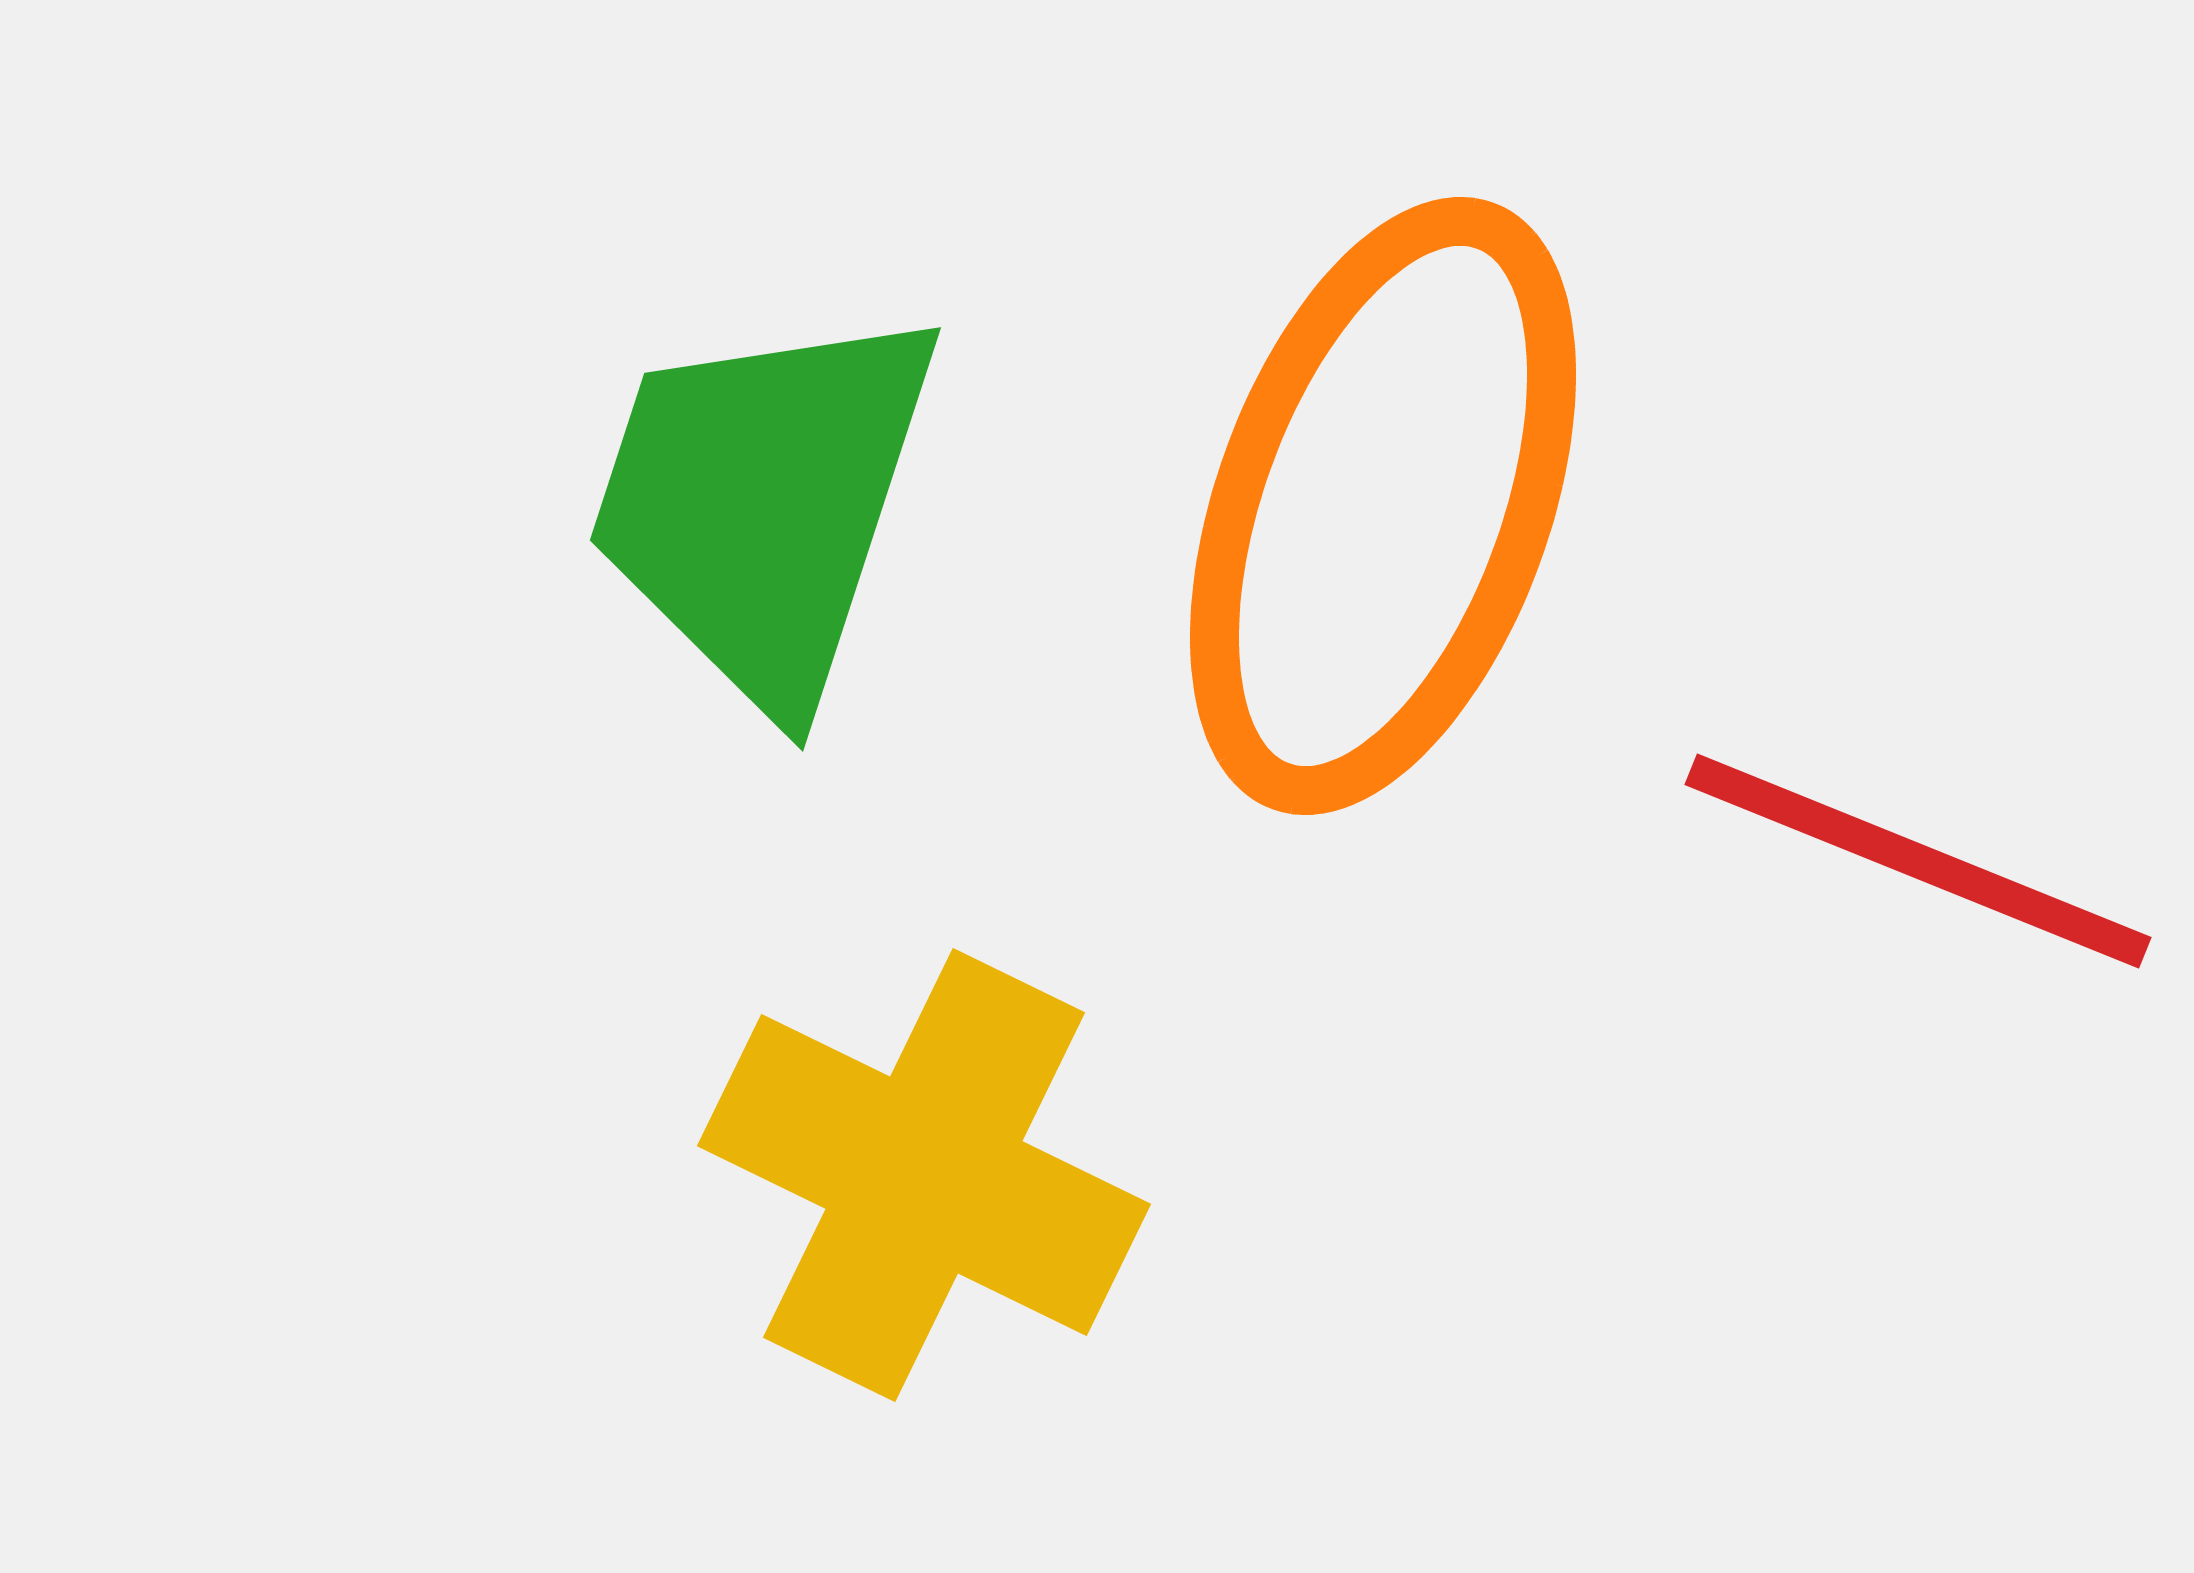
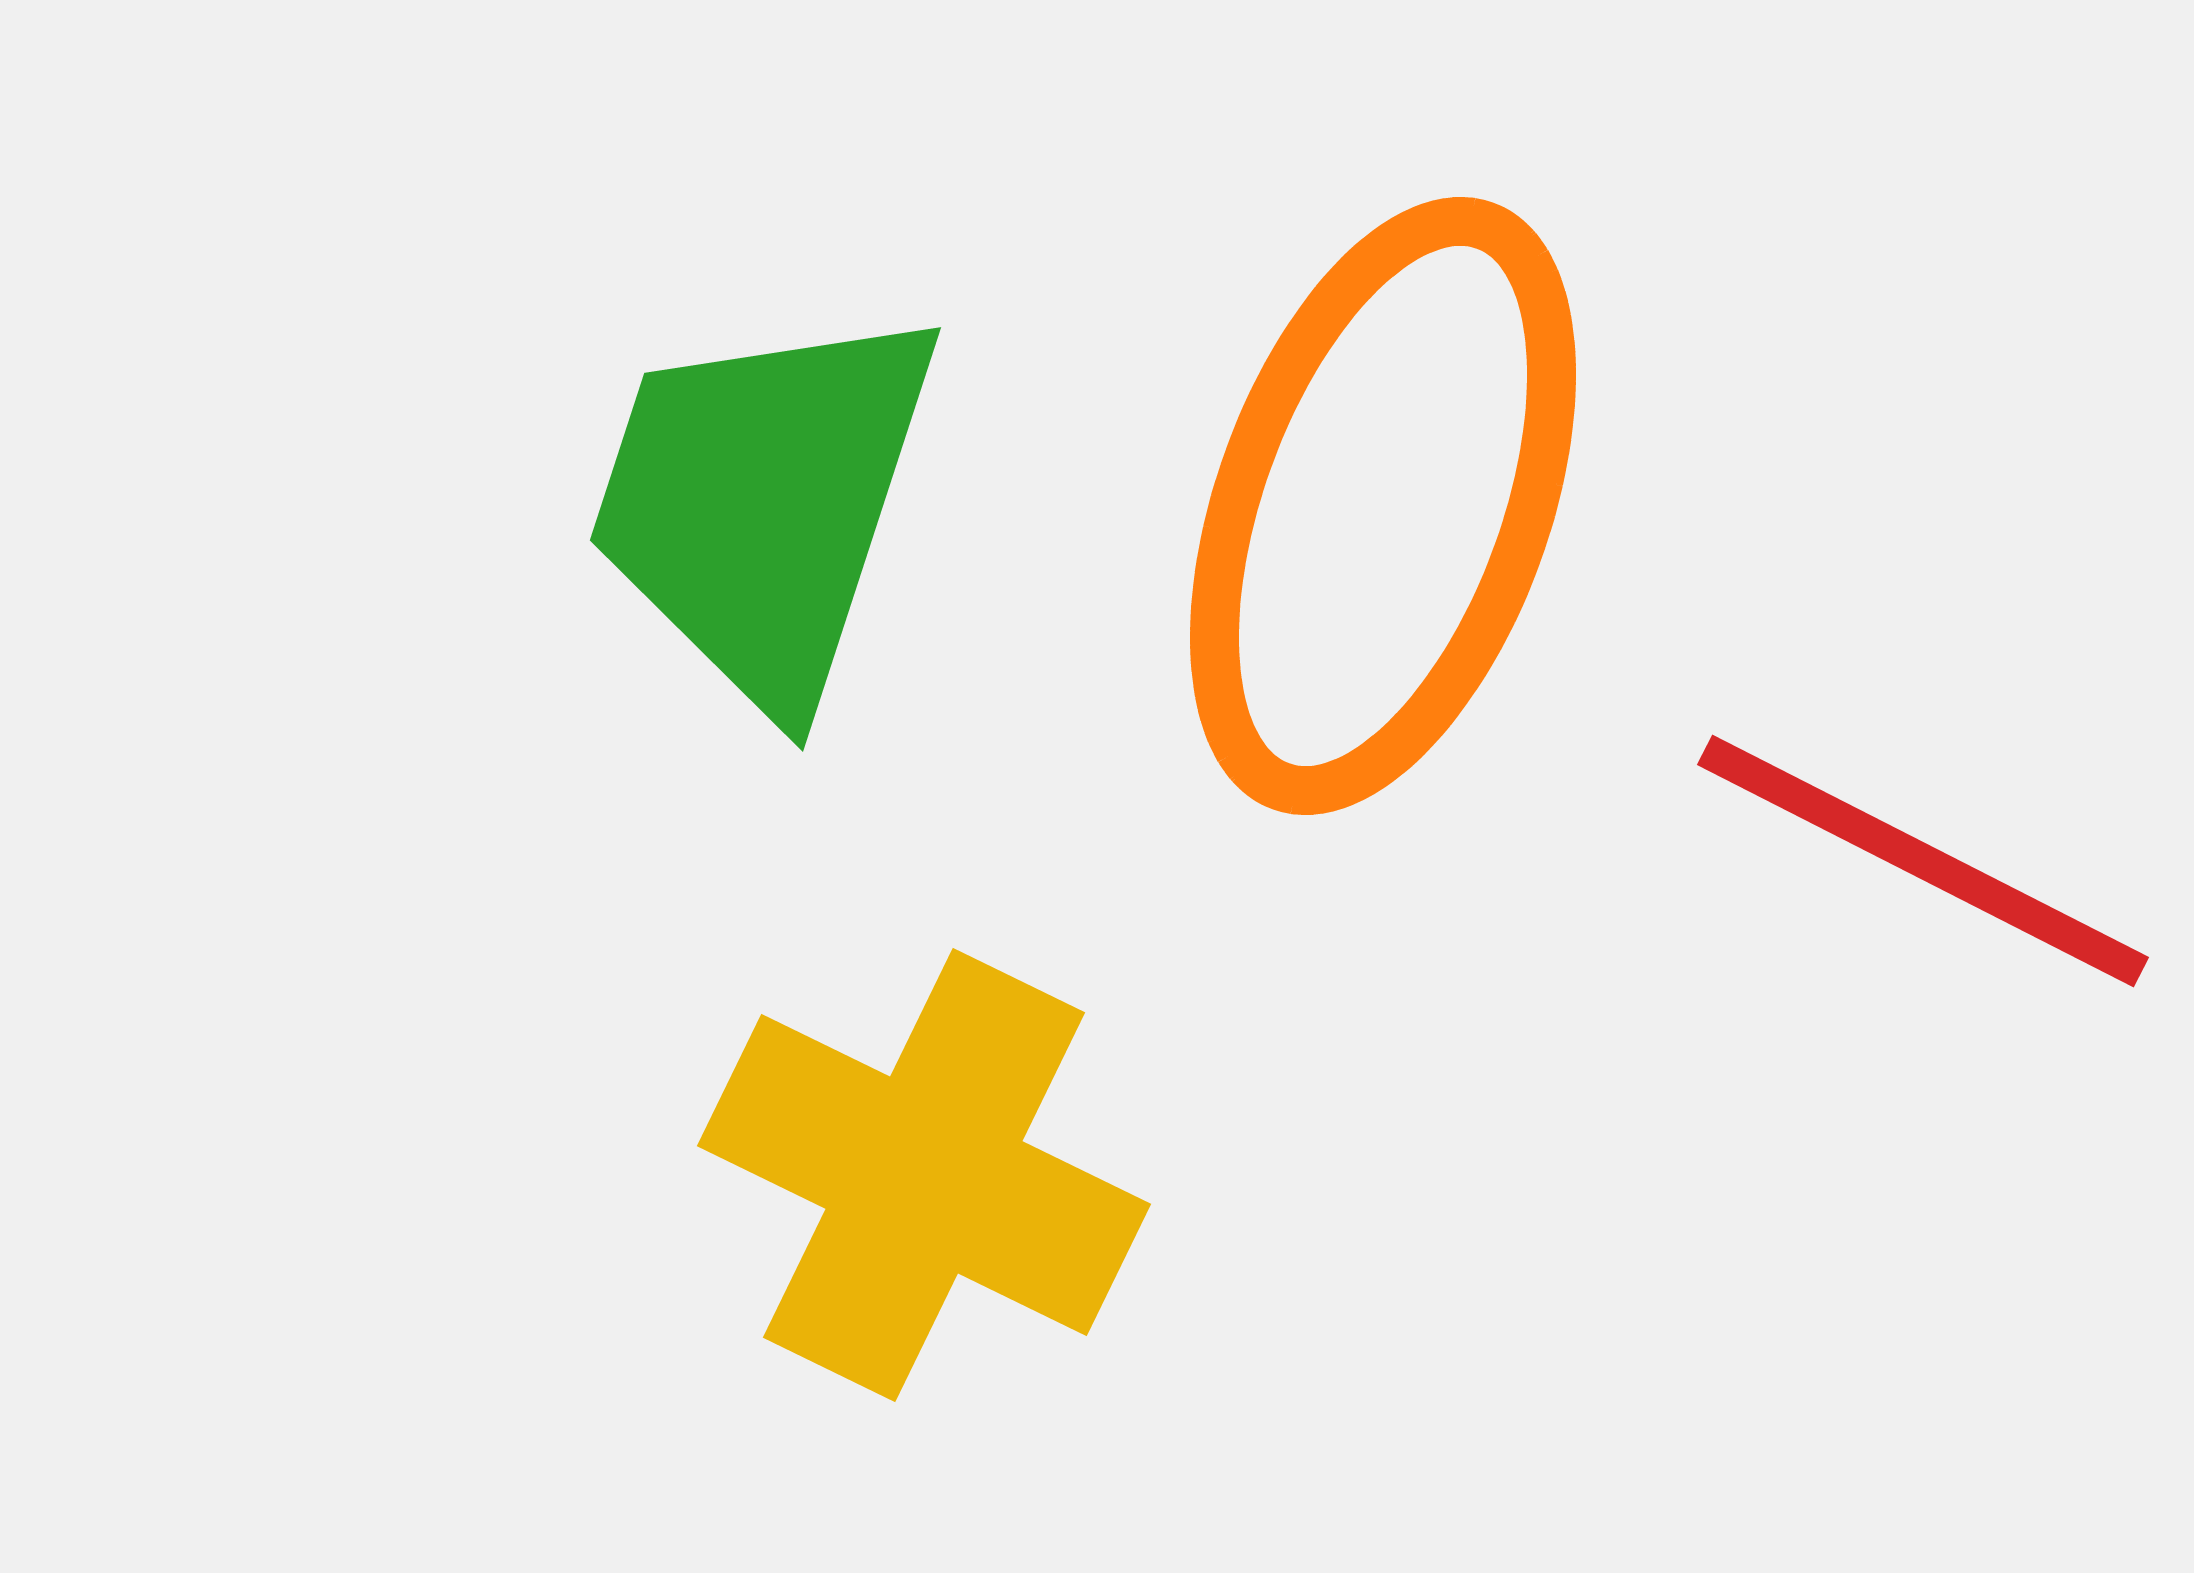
red line: moved 5 px right; rotated 5 degrees clockwise
